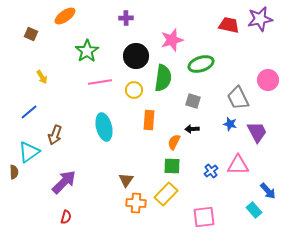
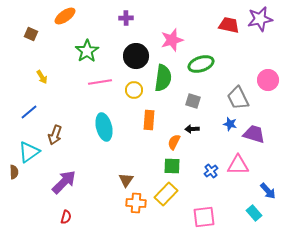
purple trapezoid: moved 3 px left, 2 px down; rotated 45 degrees counterclockwise
cyan rectangle: moved 3 px down
